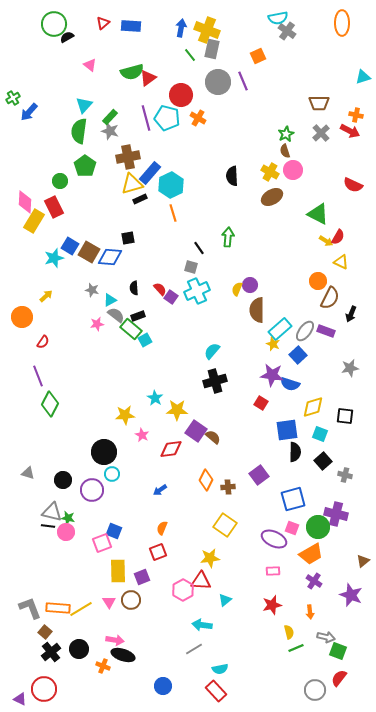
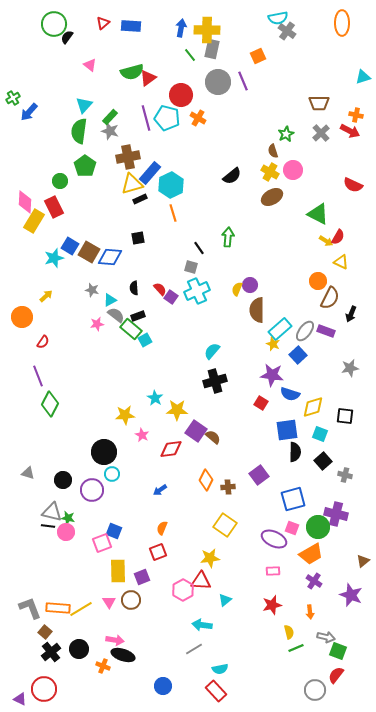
yellow cross at (207, 30): rotated 20 degrees counterclockwise
black semicircle at (67, 37): rotated 24 degrees counterclockwise
brown semicircle at (285, 151): moved 12 px left
black semicircle at (232, 176): rotated 126 degrees counterclockwise
black square at (128, 238): moved 10 px right
blue semicircle at (290, 384): moved 10 px down
red semicircle at (339, 678): moved 3 px left, 3 px up
